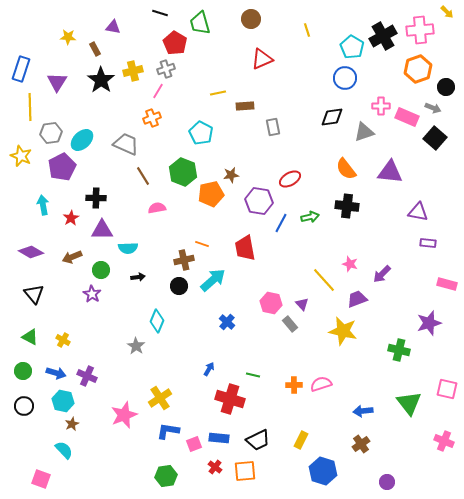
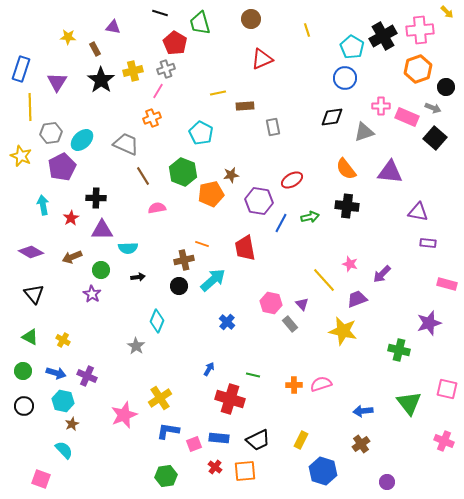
red ellipse at (290, 179): moved 2 px right, 1 px down
